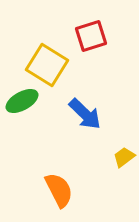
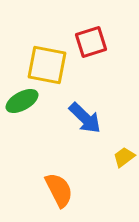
red square: moved 6 px down
yellow square: rotated 21 degrees counterclockwise
blue arrow: moved 4 px down
